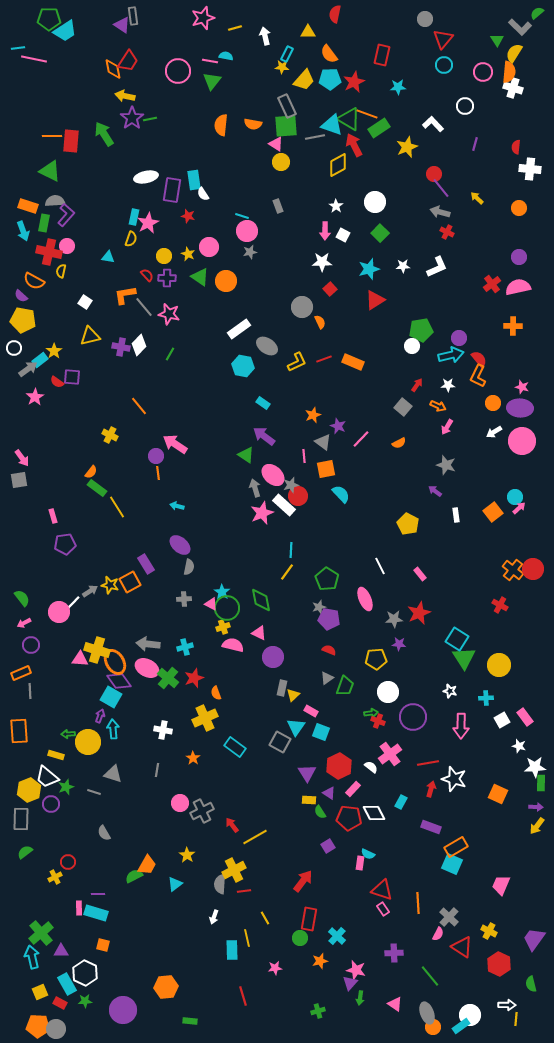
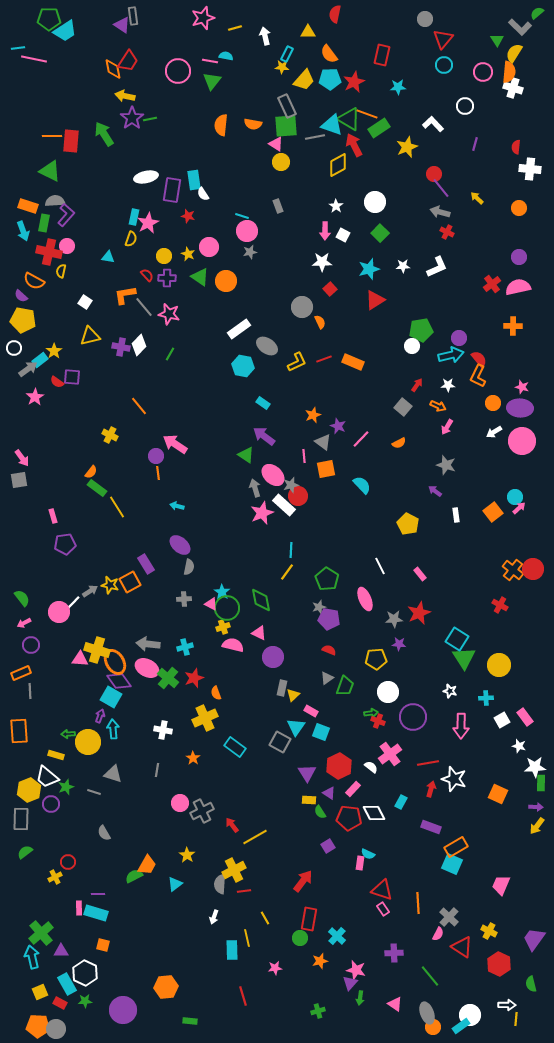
cyan semicircle at (341, 494): moved 21 px right, 9 px up
